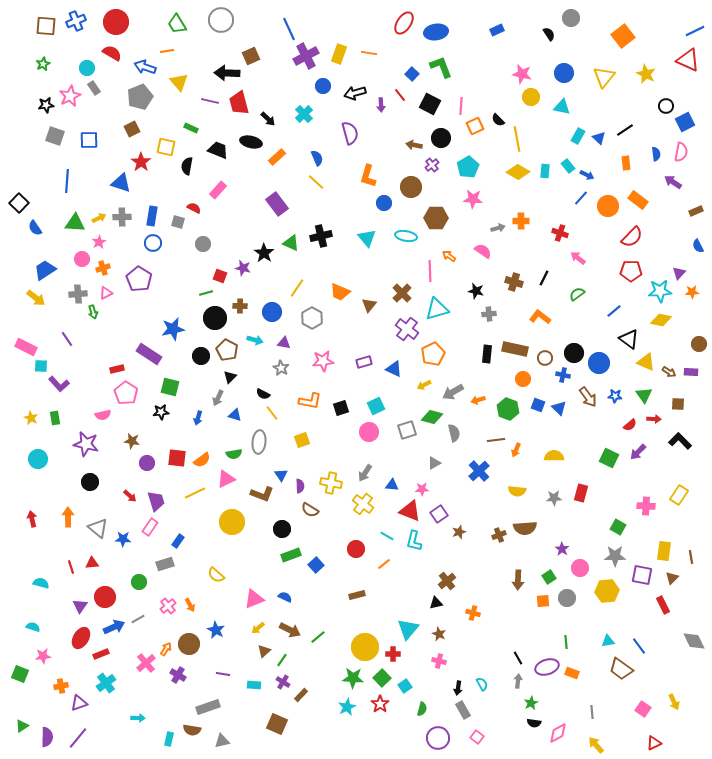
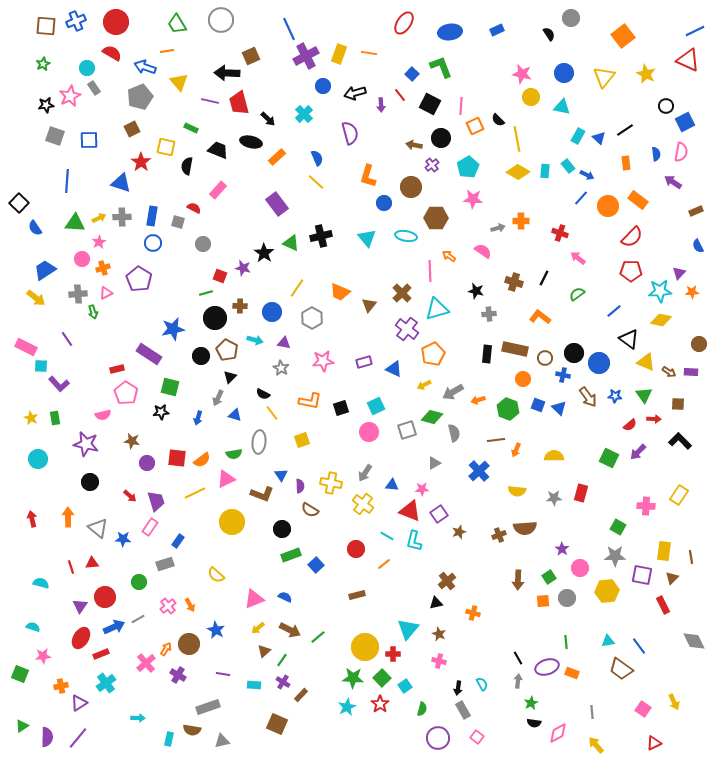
blue ellipse at (436, 32): moved 14 px right
purple triangle at (79, 703): rotated 12 degrees counterclockwise
